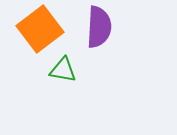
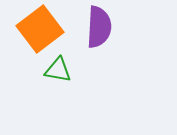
green triangle: moved 5 px left
